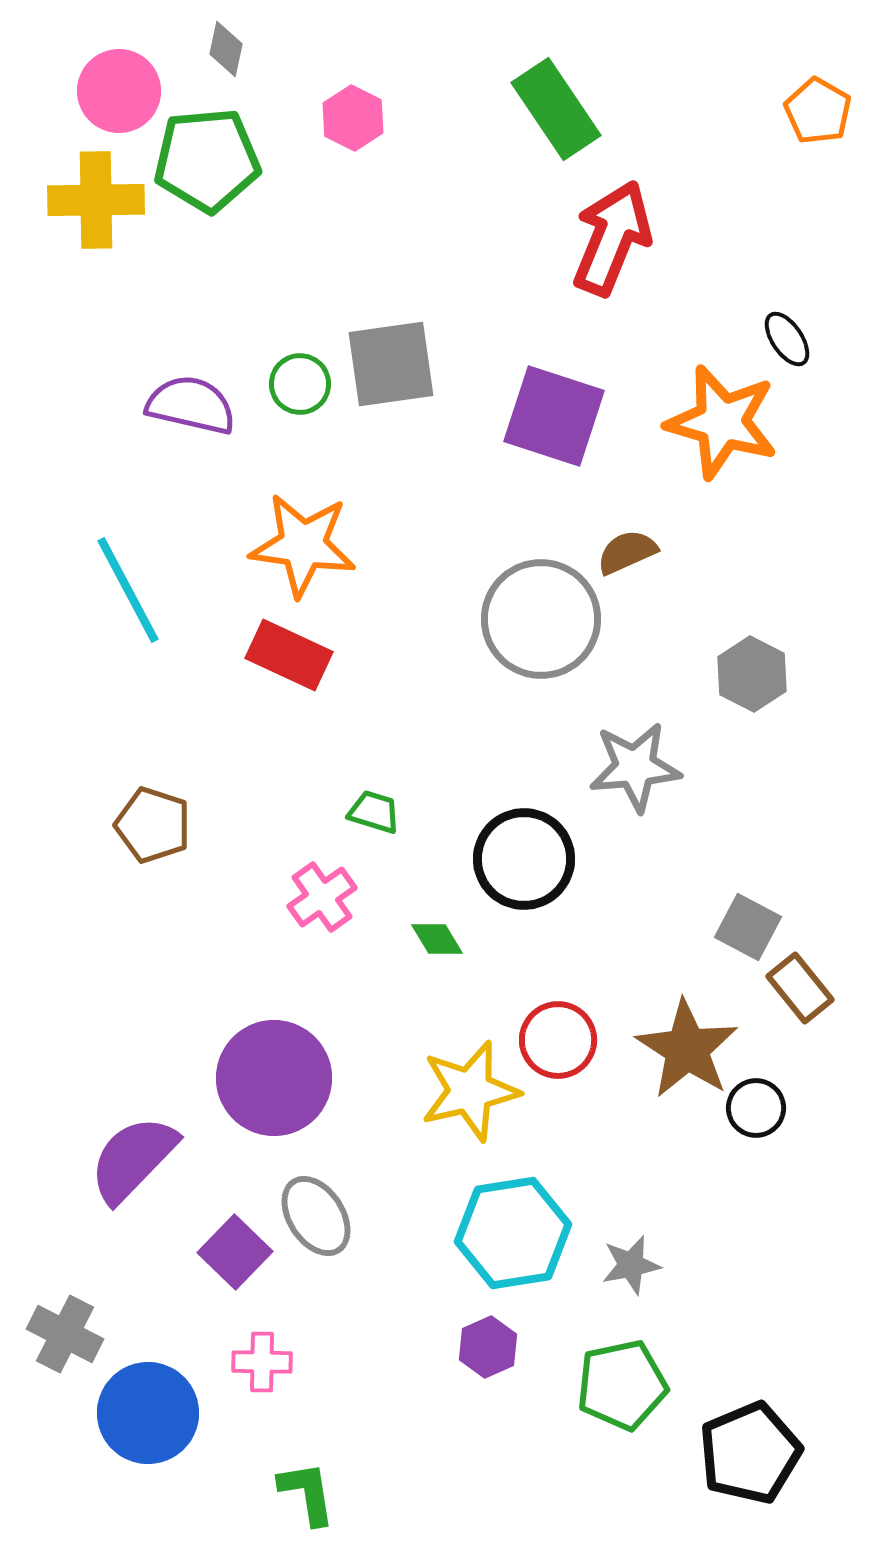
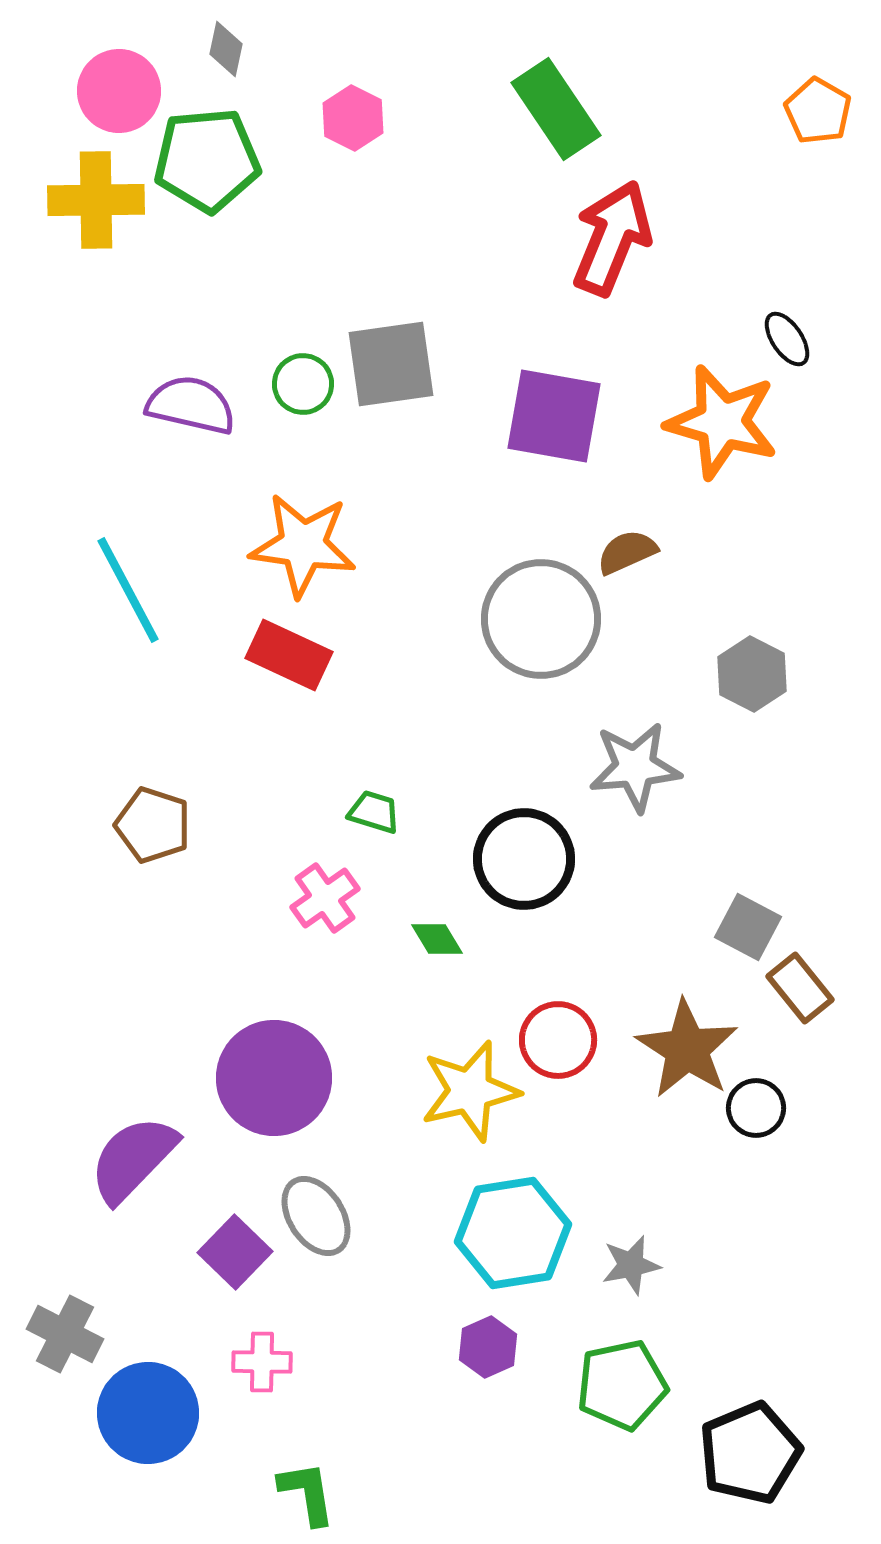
green circle at (300, 384): moved 3 px right
purple square at (554, 416): rotated 8 degrees counterclockwise
pink cross at (322, 897): moved 3 px right, 1 px down
